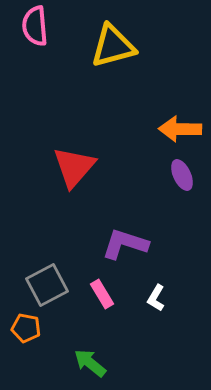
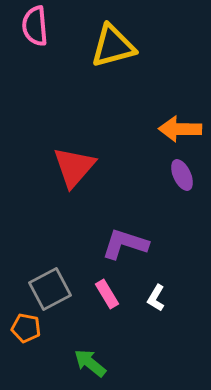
gray square: moved 3 px right, 4 px down
pink rectangle: moved 5 px right
